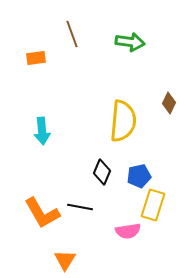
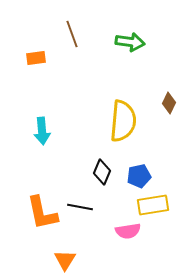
yellow rectangle: rotated 64 degrees clockwise
orange L-shape: rotated 18 degrees clockwise
